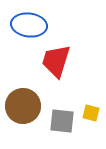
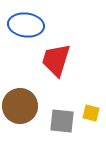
blue ellipse: moved 3 px left
red trapezoid: moved 1 px up
brown circle: moved 3 px left
